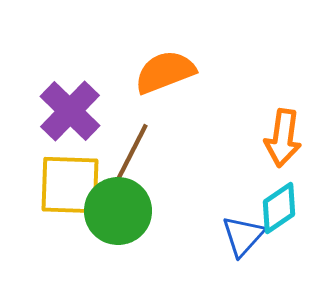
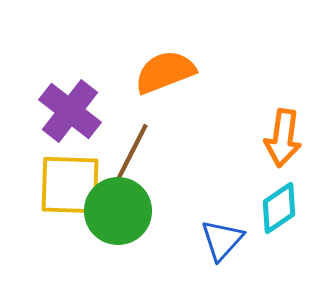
purple cross: rotated 6 degrees counterclockwise
blue triangle: moved 21 px left, 4 px down
